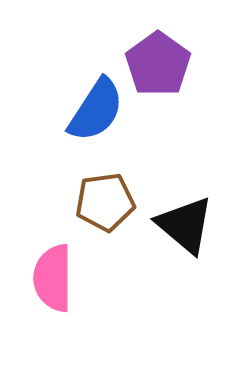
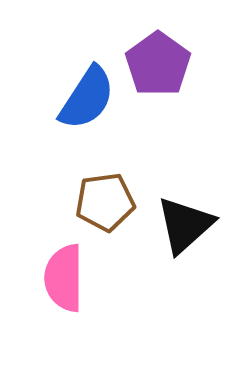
blue semicircle: moved 9 px left, 12 px up
black triangle: rotated 38 degrees clockwise
pink semicircle: moved 11 px right
